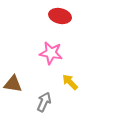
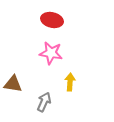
red ellipse: moved 8 px left, 4 px down
yellow arrow: rotated 48 degrees clockwise
